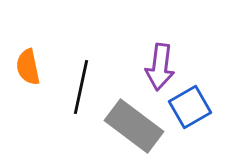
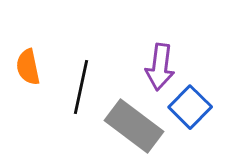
blue square: rotated 15 degrees counterclockwise
